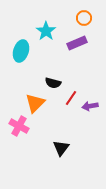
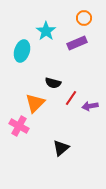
cyan ellipse: moved 1 px right
black triangle: rotated 12 degrees clockwise
